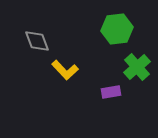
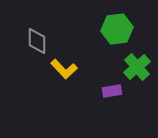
gray diamond: rotated 20 degrees clockwise
yellow L-shape: moved 1 px left, 1 px up
purple rectangle: moved 1 px right, 1 px up
